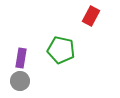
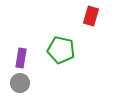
red rectangle: rotated 12 degrees counterclockwise
gray circle: moved 2 px down
